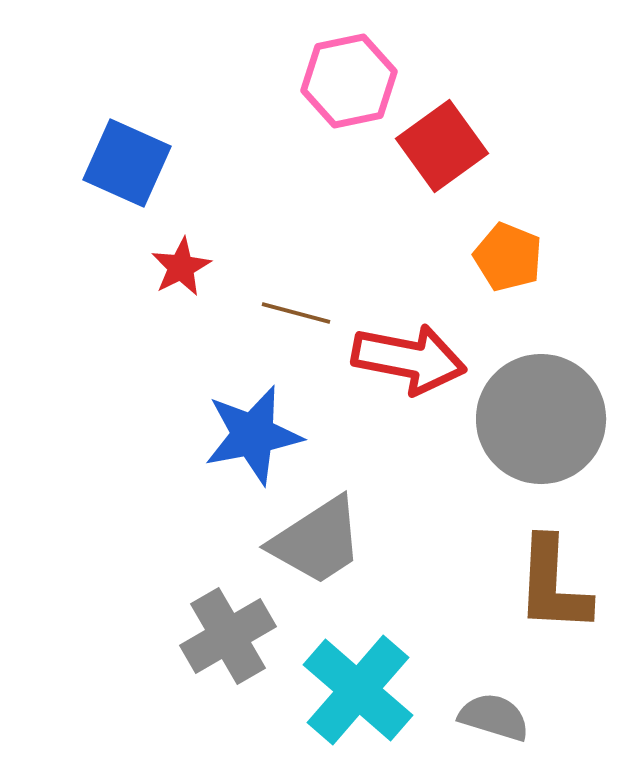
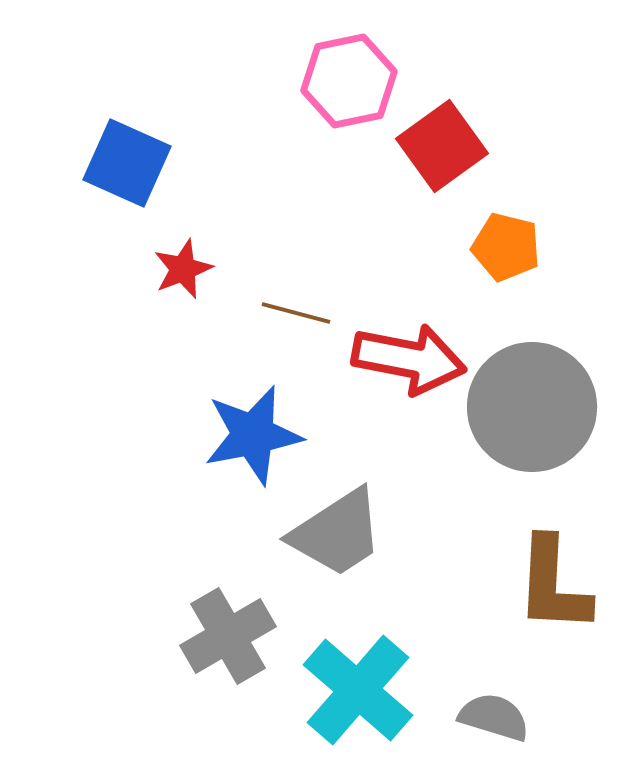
orange pentagon: moved 2 px left, 10 px up; rotated 8 degrees counterclockwise
red star: moved 2 px right, 2 px down; rotated 6 degrees clockwise
gray circle: moved 9 px left, 12 px up
gray trapezoid: moved 20 px right, 8 px up
